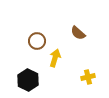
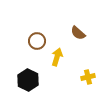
yellow arrow: moved 2 px right, 1 px up
